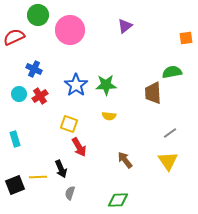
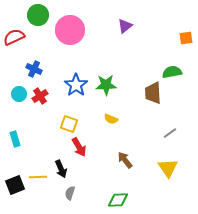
yellow semicircle: moved 2 px right, 3 px down; rotated 16 degrees clockwise
yellow triangle: moved 7 px down
